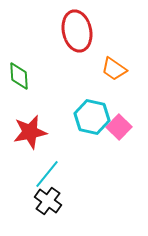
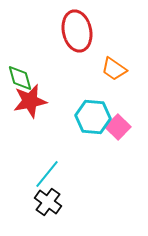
green diamond: moved 1 px right, 2 px down; rotated 12 degrees counterclockwise
cyan hexagon: moved 1 px right; rotated 8 degrees counterclockwise
pink square: moved 1 px left
red star: moved 31 px up
black cross: moved 1 px down
